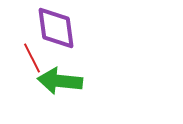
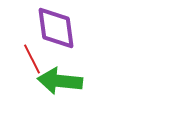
red line: moved 1 px down
